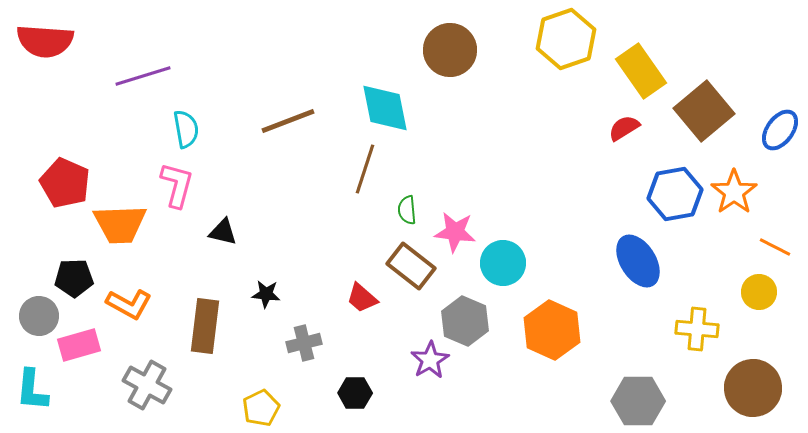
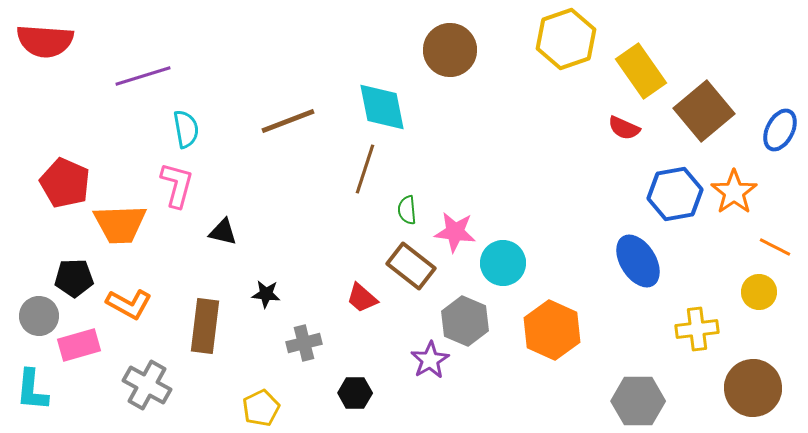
cyan diamond at (385, 108): moved 3 px left, 1 px up
red semicircle at (624, 128): rotated 124 degrees counterclockwise
blue ellipse at (780, 130): rotated 9 degrees counterclockwise
yellow cross at (697, 329): rotated 12 degrees counterclockwise
